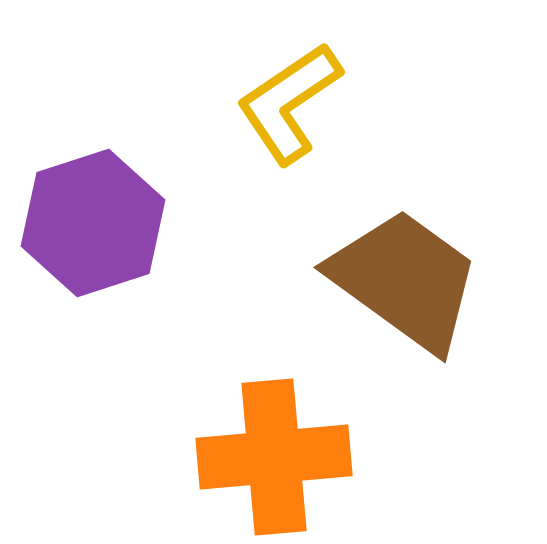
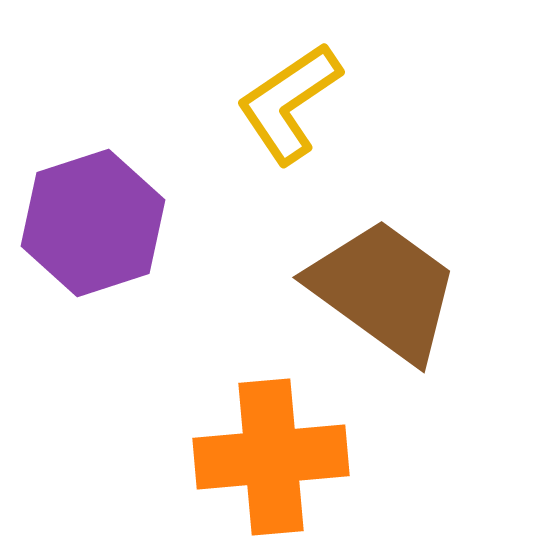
brown trapezoid: moved 21 px left, 10 px down
orange cross: moved 3 px left
